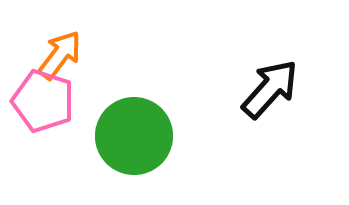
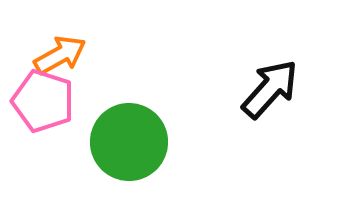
orange arrow: rotated 24 degrees clockwise
green circle: moved 5 px left, 6 px down
